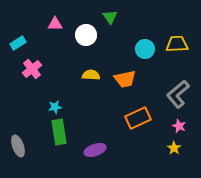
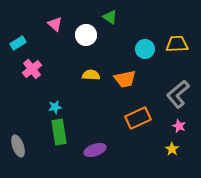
green triangle: rotated 21 degrees counterclockwise
pink triangle: rotated 42 degrees clockwise
yellow star: moved 2 px left, 1 px down
